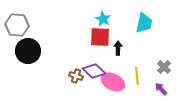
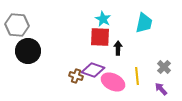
purple diamond: moved 1 px left, 1 px up; rotated 25 degrees counterclockwise
